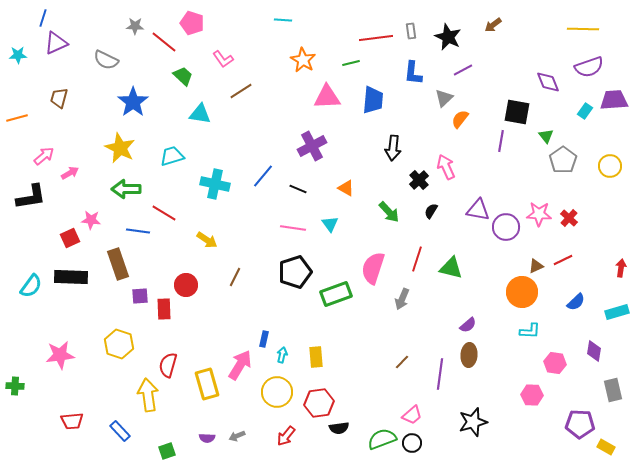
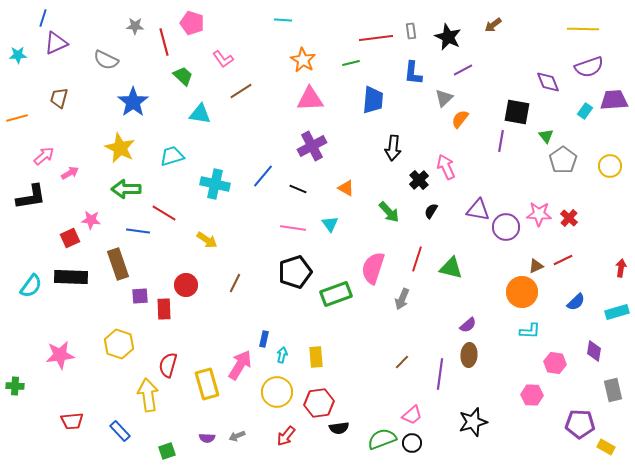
red line at (164, 42): rotated 36 degrees clockwise
pink triangle at (327, 97): moved 17 px left, 2 px down
brown line at (235, 277): moved 6 px down
